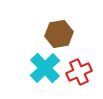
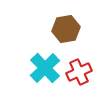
brown hexagon: moved 7 px right, 5 px up
